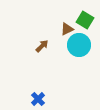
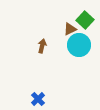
green square: rotated 12 degrees clockwise
brown triangle: moved 3 px right
brown arrow: rotated 32 degrees counterclockwise
